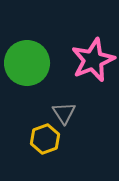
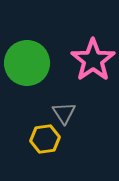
pink star: rotated 12 degrees counterclockwise
yellow hexagon: rotated 12 degrees clockwise
